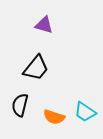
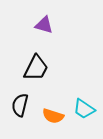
black trapezoid: rotated 12 degrees counterclockwise
cyan trapezoid: moved 1 px left, 3 px up
orange semicircle: moved 1 px left, 1 px up
